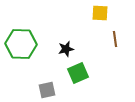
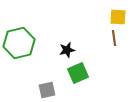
yellow square: moved 18 px right, 4 px down
brown line: moved 1 px left, 1 px up
green hexagon: moved 2 px left, 1 px up; rotated 16 degrees counterclockwise
black star: moved 1 px right, 1 px down
